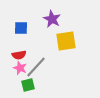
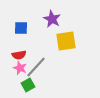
green square: rotated 16 degrees counterclockwise
